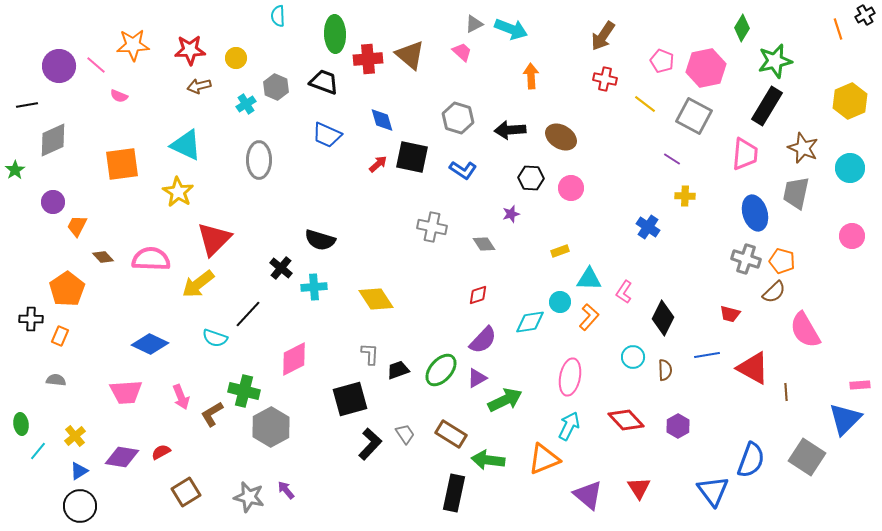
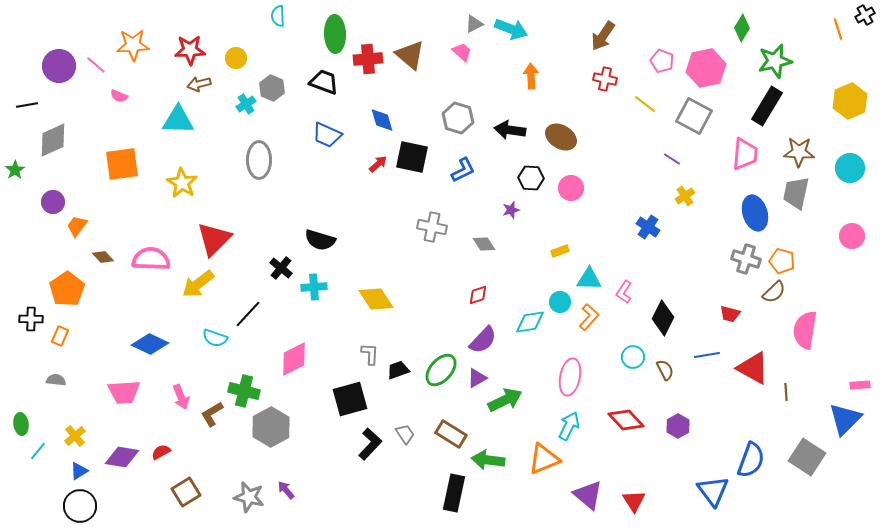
brown arrow at (199, 86): moved 2 px up
gray hexagon at (276, 87): moved 4 px left, 1 px down
black arrow at (510, 130): rotated 12 degrees clockwise
cyan triangle at (186, 145): moved 8 px left, 25 px up; rotated 24 degrees counterclockwise
brown star at (803, 148): moved 4 px left, 4 px down; rotated 20 degrees counterclockwise
blue L-shape at (463, 170): rotated 60 degrees counterclockwise
yellow star at (178, 192): moved 4 px right, 9 px up
yellow cross at (685, 196): rotated 36 degrees counterclockwise
purple star at (511, 214): moved 4 px up
orange trapezoid at (77, 226): rotated 10 degrees clockwise
pink semicircle at (805, 330): rotated 39 degrees clockwise
brown semicircle at (665, 370): rotated 25 degrees counterclockwise
pink trapezoid at (126, 392): moved 2 px left
red triangle at (639, 488): moved 5 px left, 13 px down
